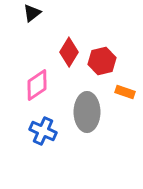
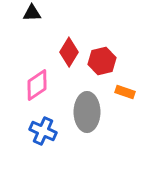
black triangle: rotated 36 degrees clockwise
